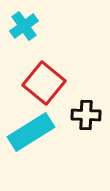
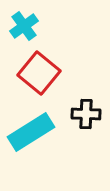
red square: moved 5 px left, 10 px up
black cross: moved 1 px up
